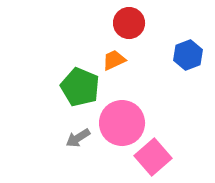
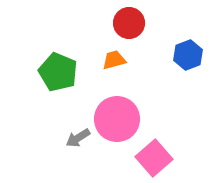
orange trapezoid: rotated 10 degrees clockwise
green pentagon: moved 22 px left, 15 px up
pink circle: moved 5 px left, 4 px up
pink square: moved 1 px right, 1 px down
